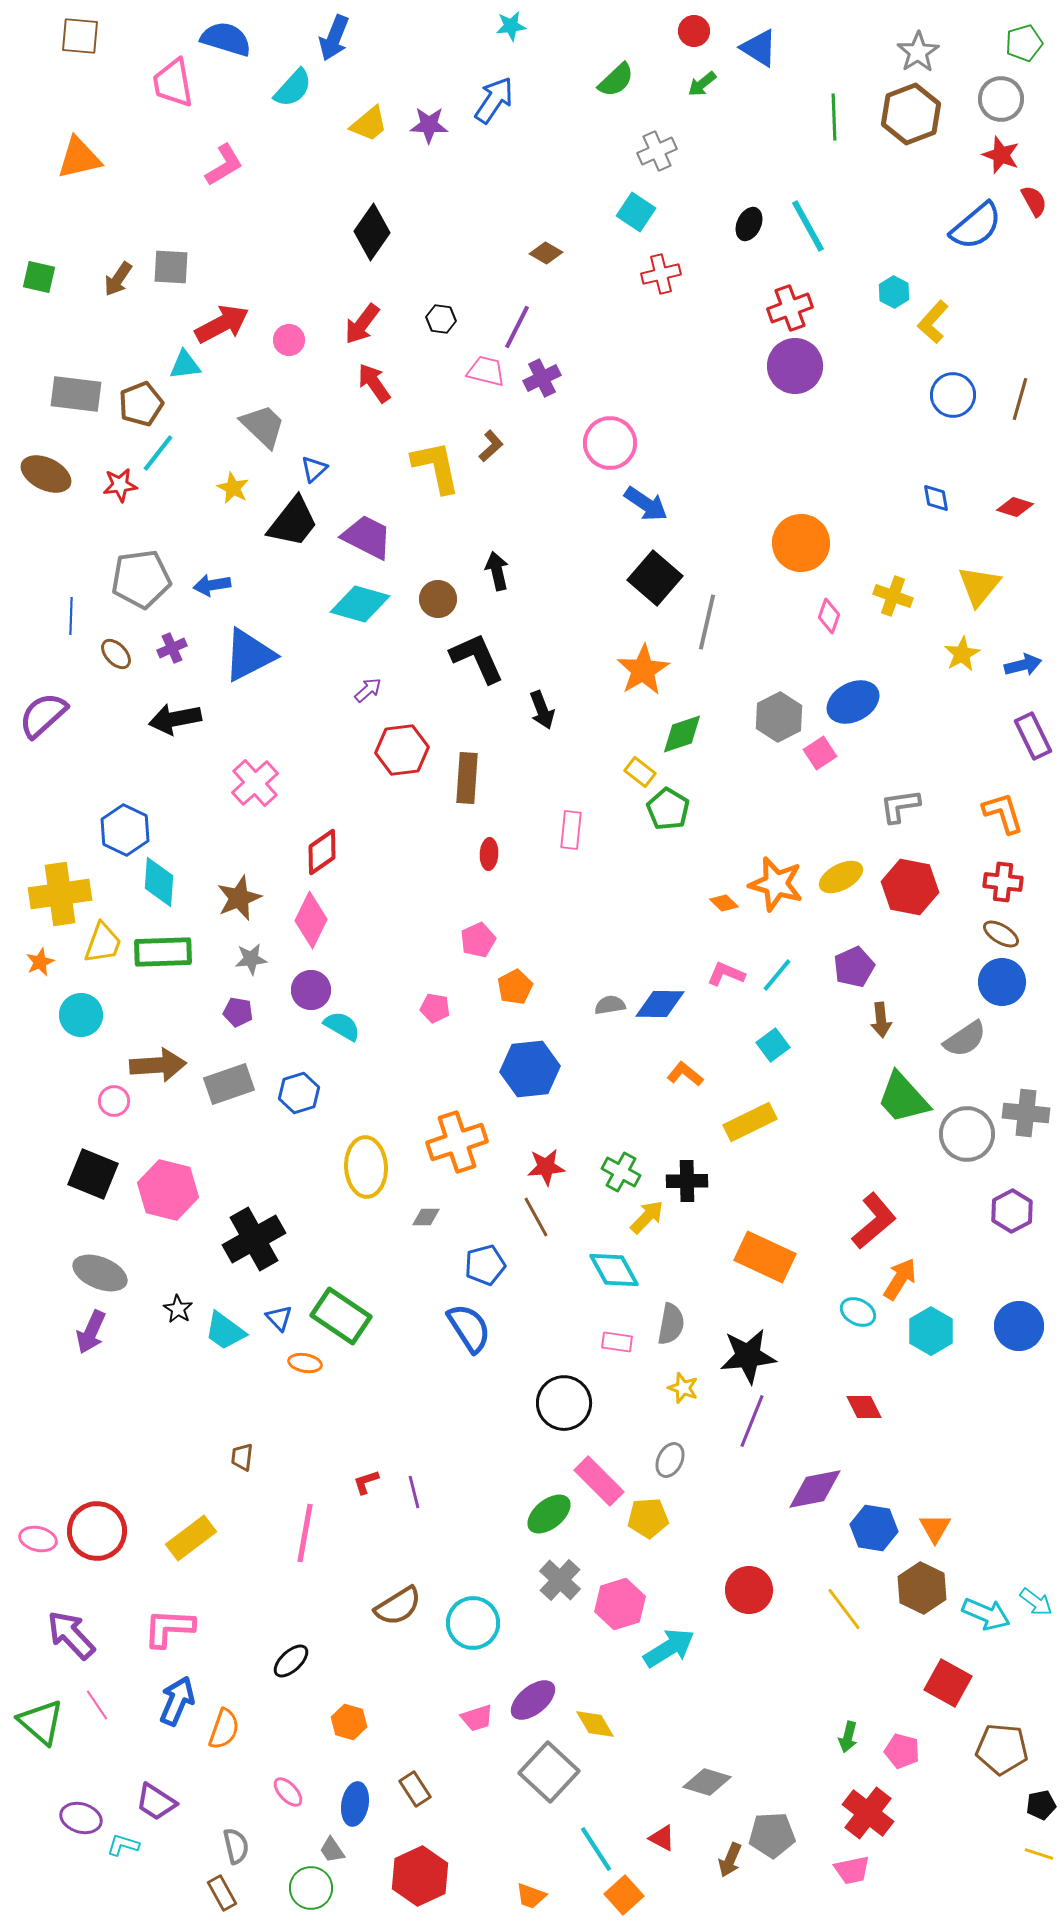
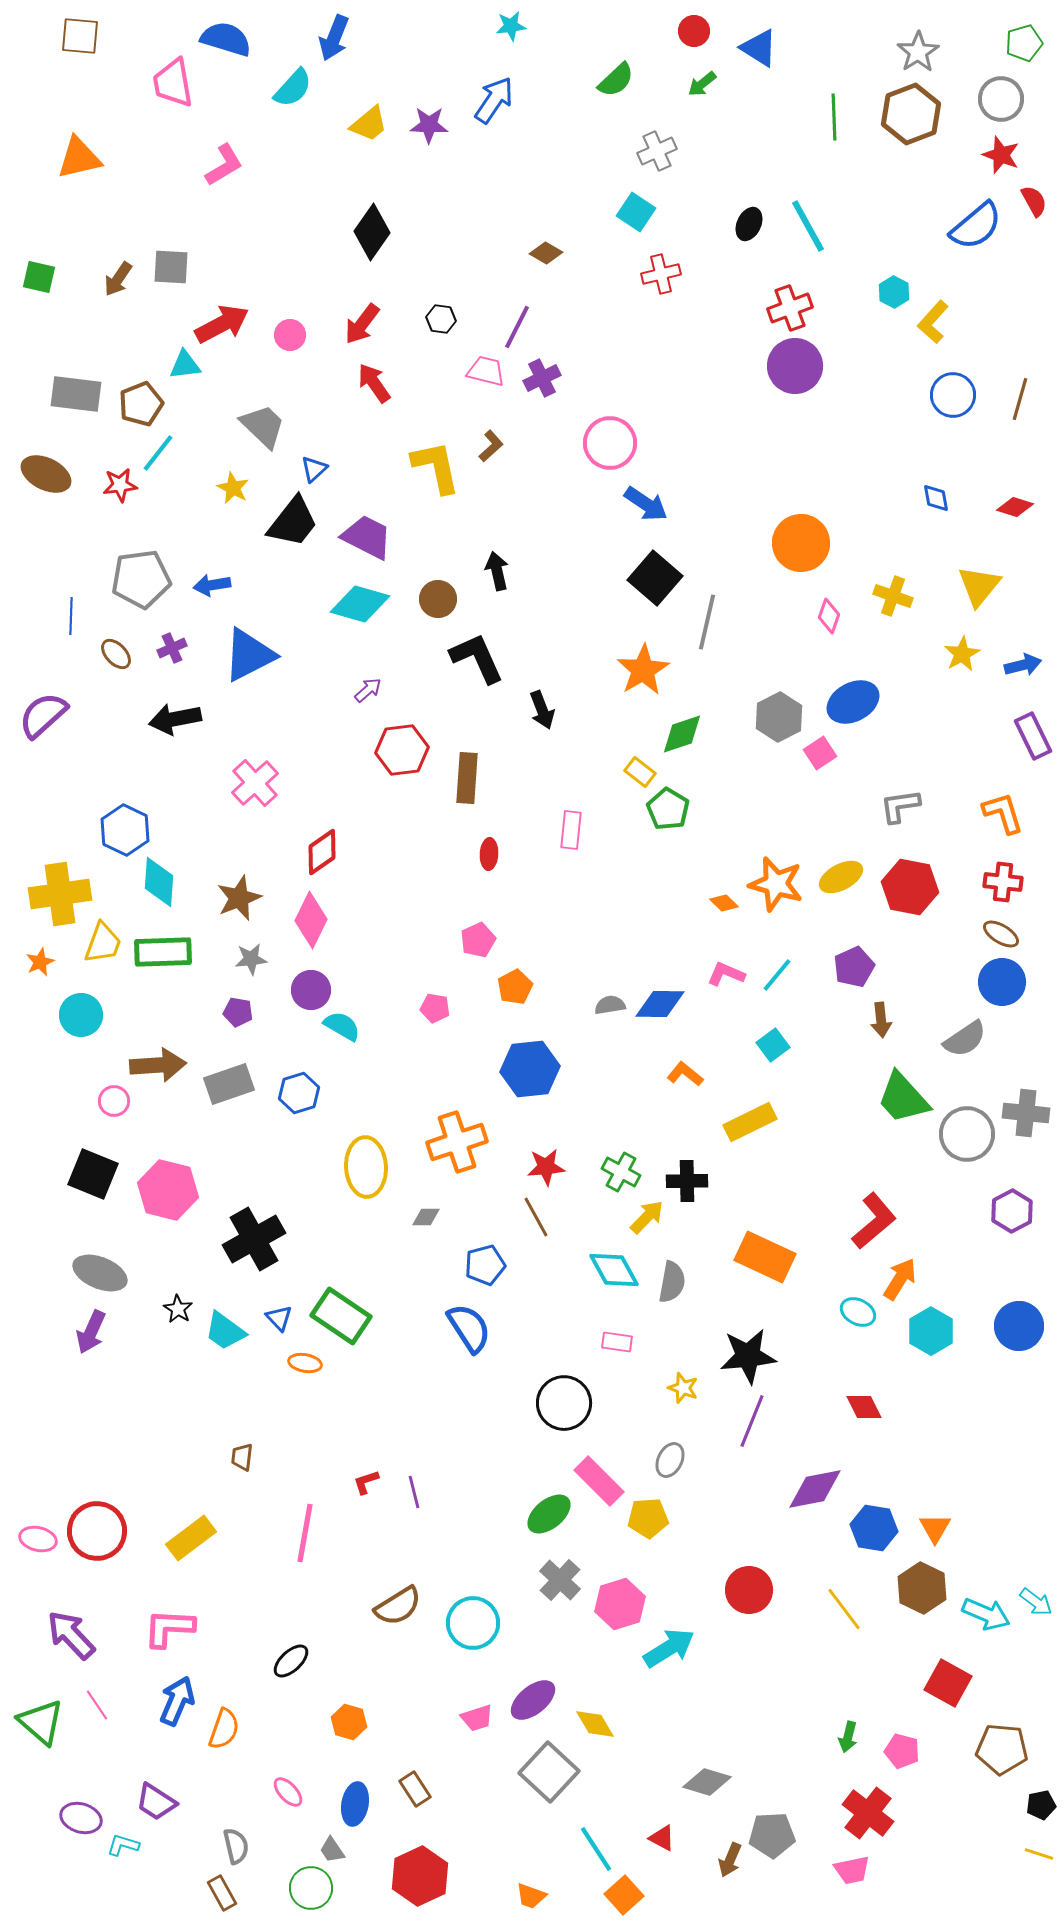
pink circle at (289, 340): moved 1 px right, 5 px up
gray semicircle at (671, 1324): moved 1 px right, 42 px up
